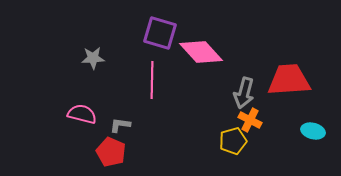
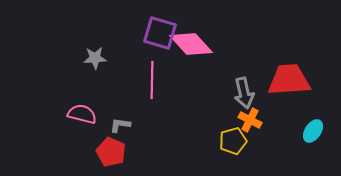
pink diamond: moved 10 px left, 8 px up
gray star: moved 2 px right
gray arrow: rotated 28 degrees counterclockwise
cyan ellipse: rotated 70 degrees counterclockwise
